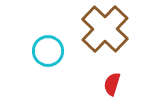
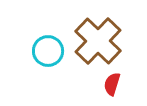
brown cross: moved 7 px left, 12 px down
